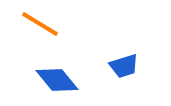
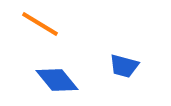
blue trapezoid: rotated 32 degrees clockwise
